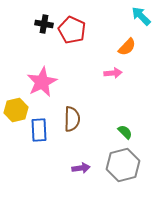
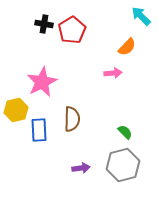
red pentagon: rotated 16 degrees clockwise
